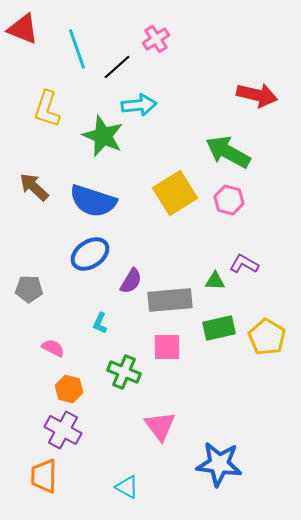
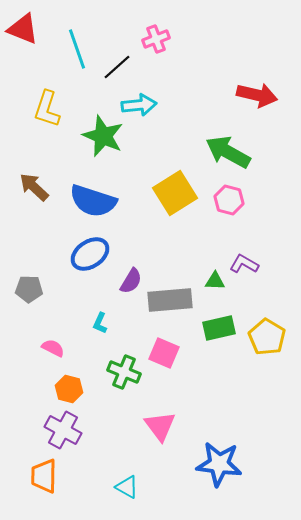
pink cross: rotated 12 degrees clockwise
pink square: moved 3 px left, 6 px down; rotated 24 degrees clockwise
